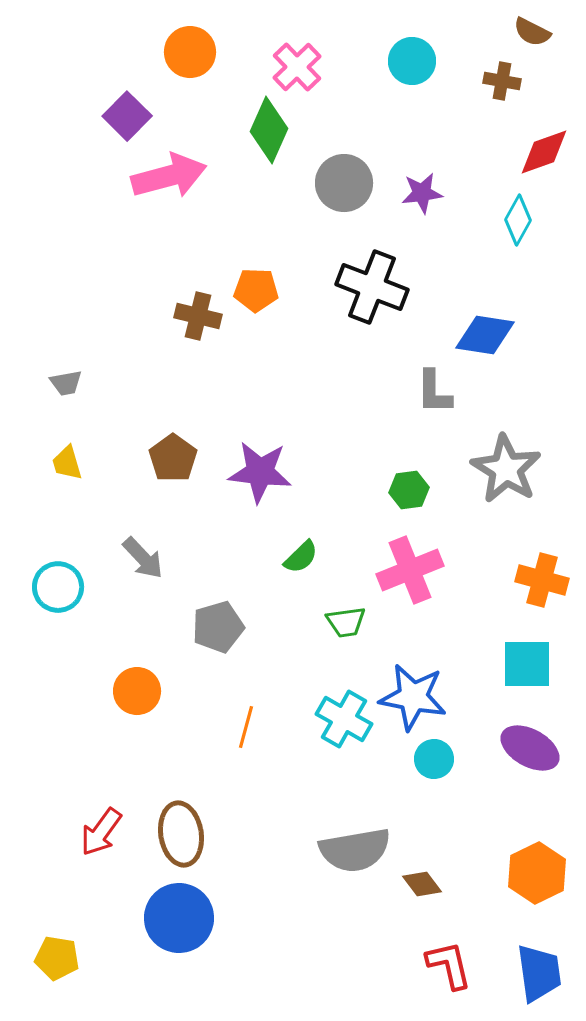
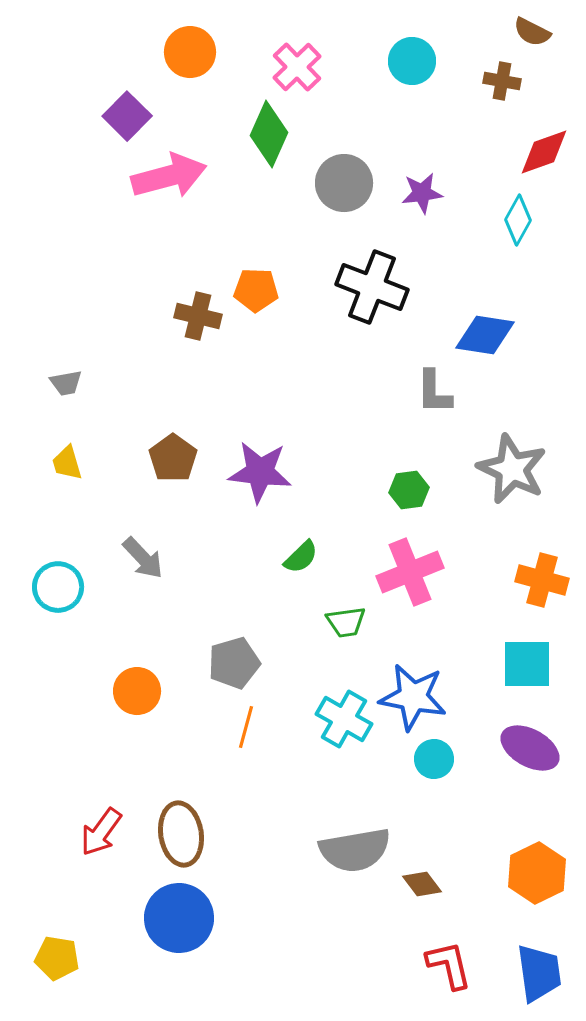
green diamond at (269, 130): moved 4 px down
gray star at (506, 469): moved 6 px right; rotated 6 degrees counterclockwise
pink cross at (410, 570): moved 2 px down
gray pentagon at (218, 627): moved 16 px right, 36 px down
